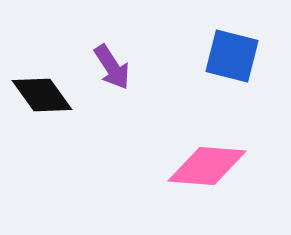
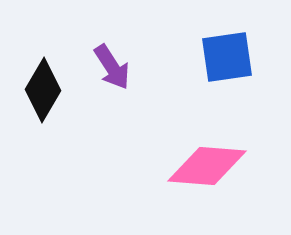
blue square: moved 5 px left, 1 px down; rotated 22 degrees counterclockwise
black diamond: moved 1 px right, 5 px up; rotated 66 degrees clockwise
